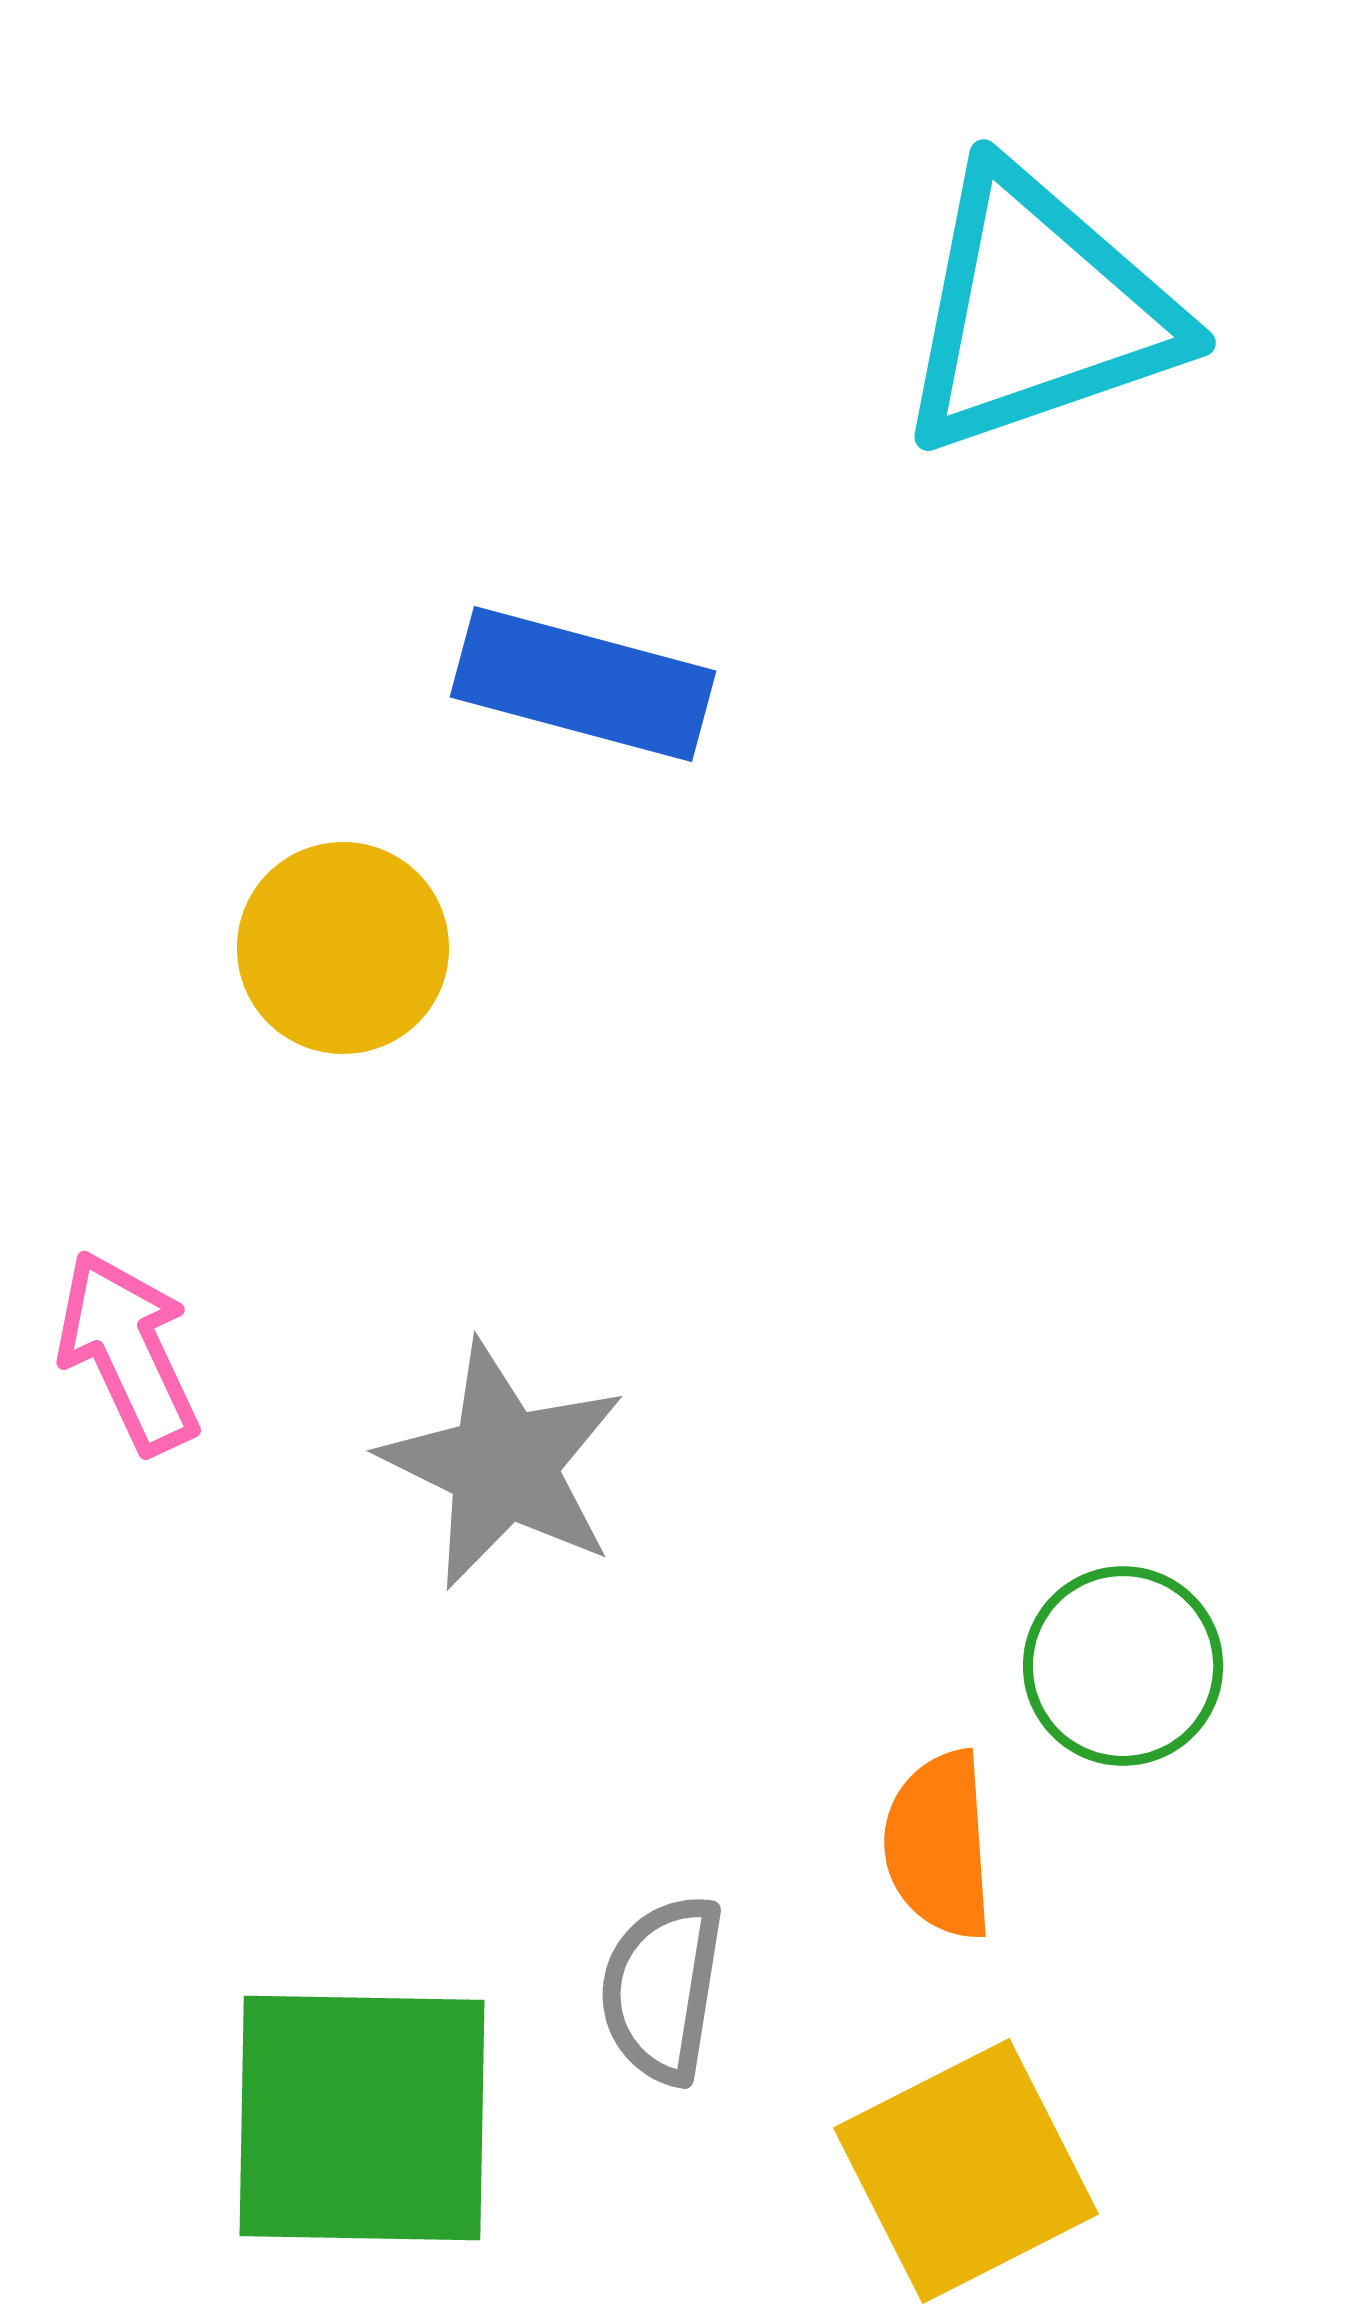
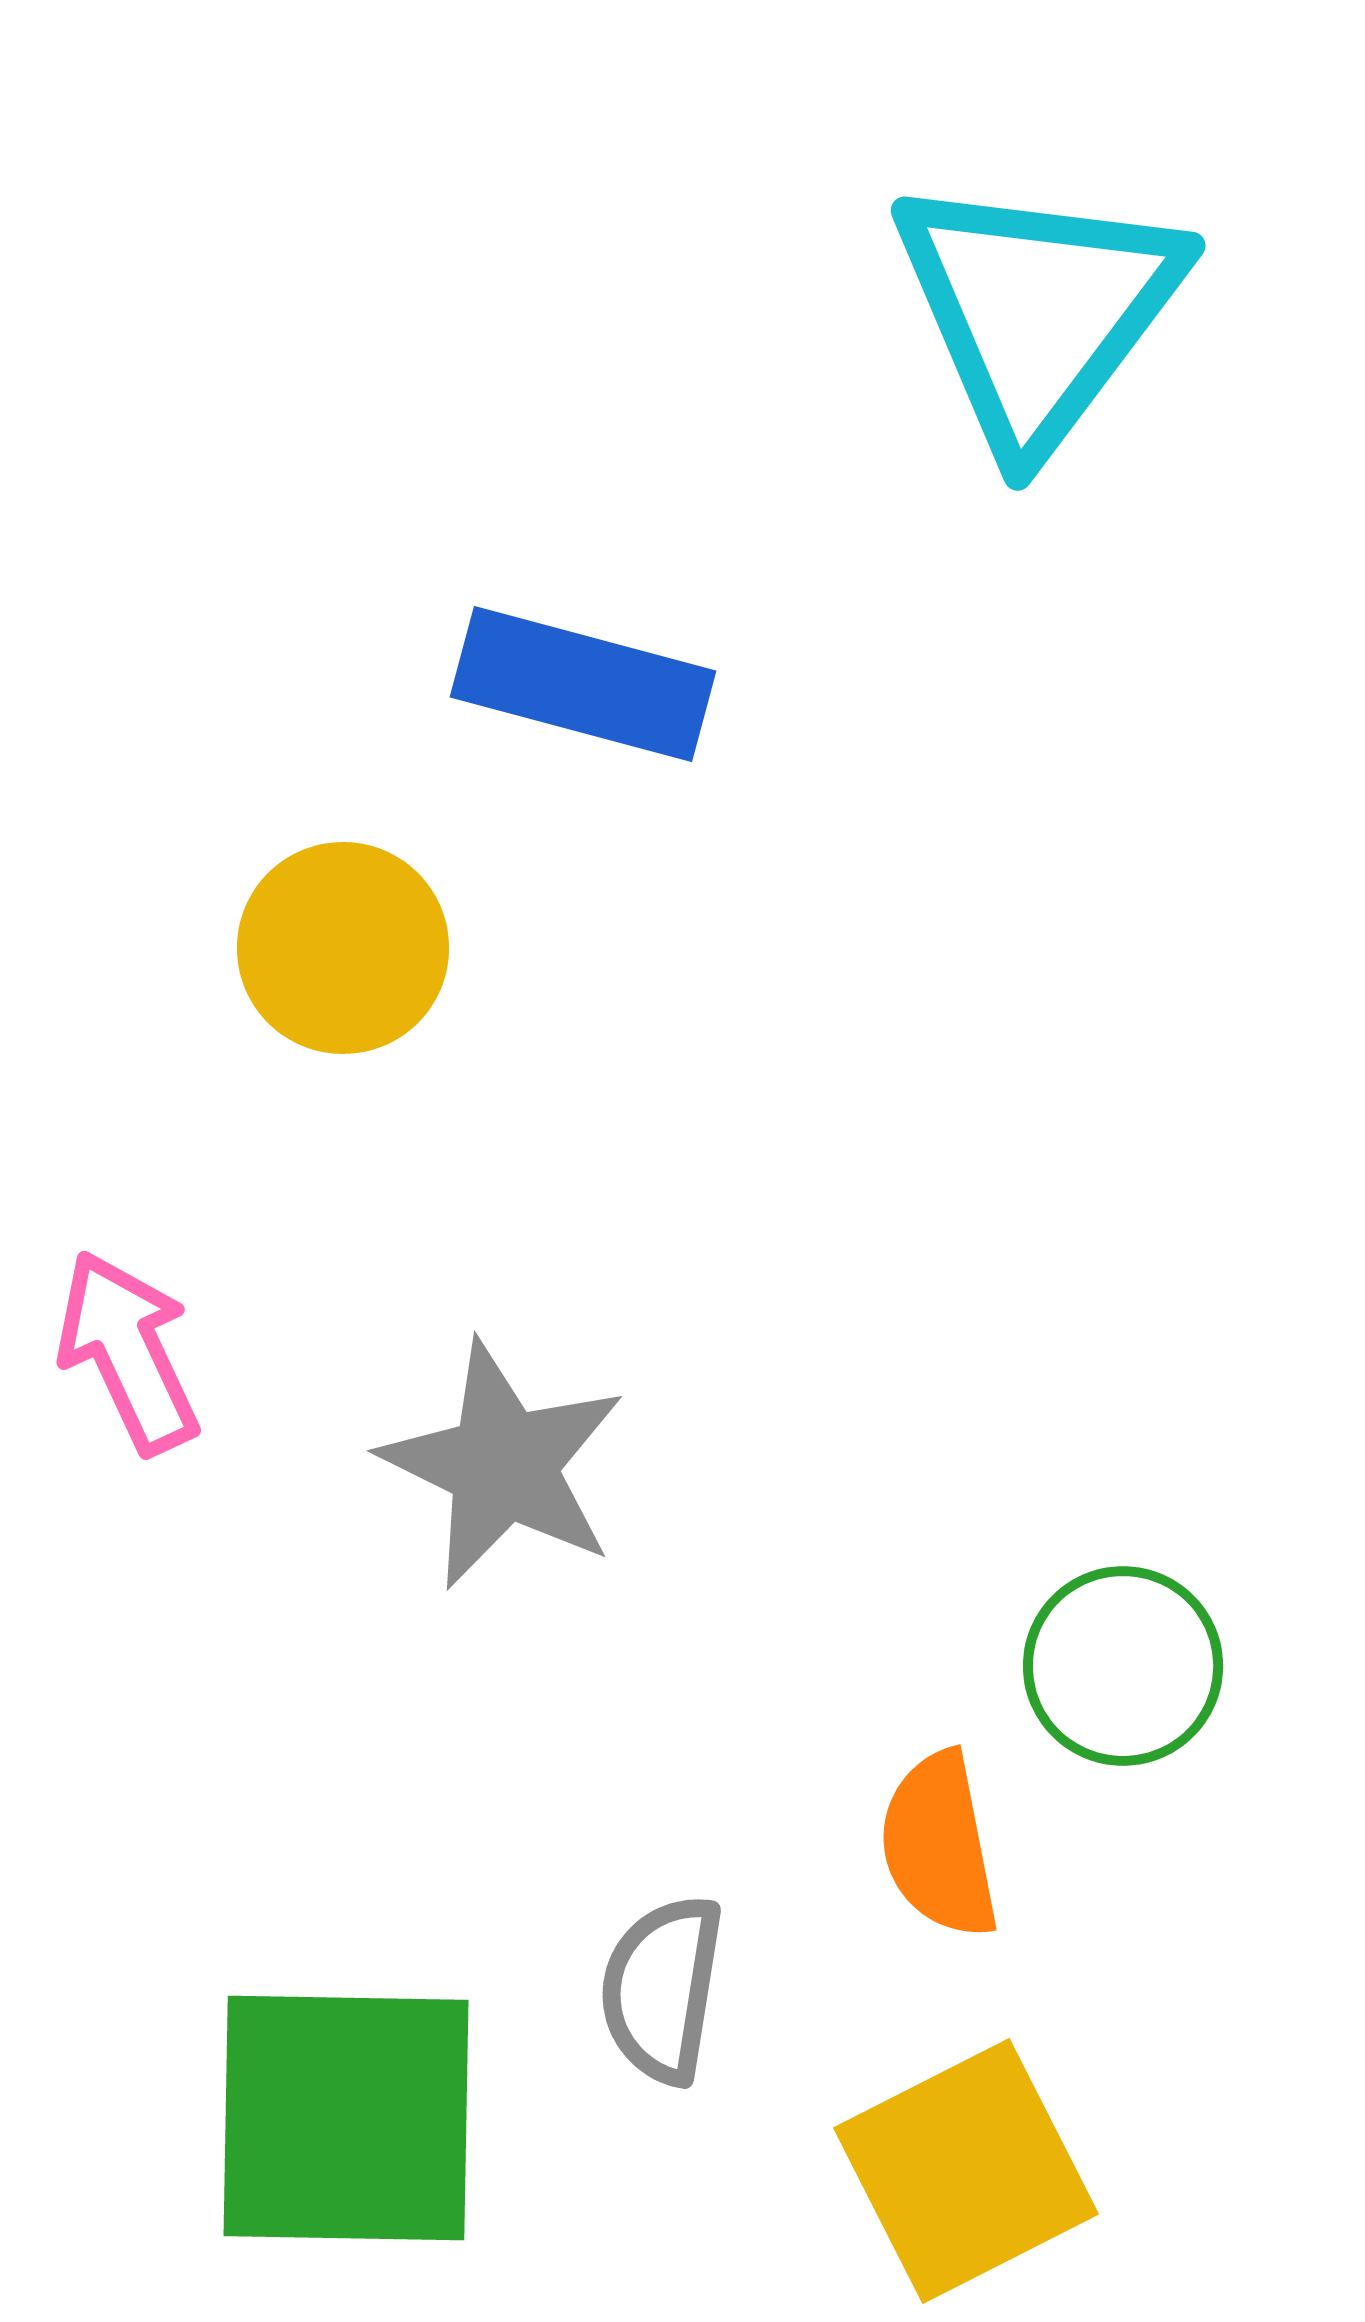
cyan triangle: rotated 34 degrees counterclockwise
orange semicircle: rotated 7 degrees counterclockwise
green square: moved 16 px left
